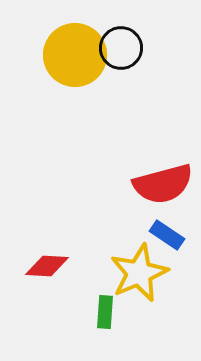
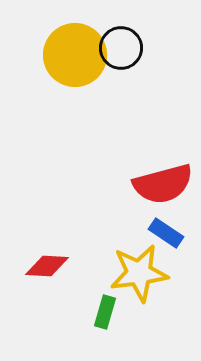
blue rectangle: moved 1 px left, 2 px up
yellow star: rotated 16 degrees clockwise
green rectangle: rotated 12 degrees clockwise
